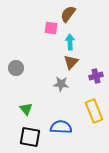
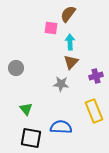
black square: moved 1 px right, 1 px down
